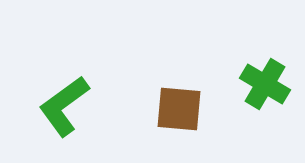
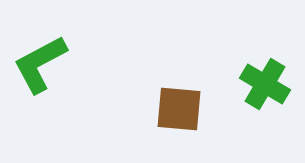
green L-shape: moved 24 px left, 42 px up; rotated 8 degrees clockwise
